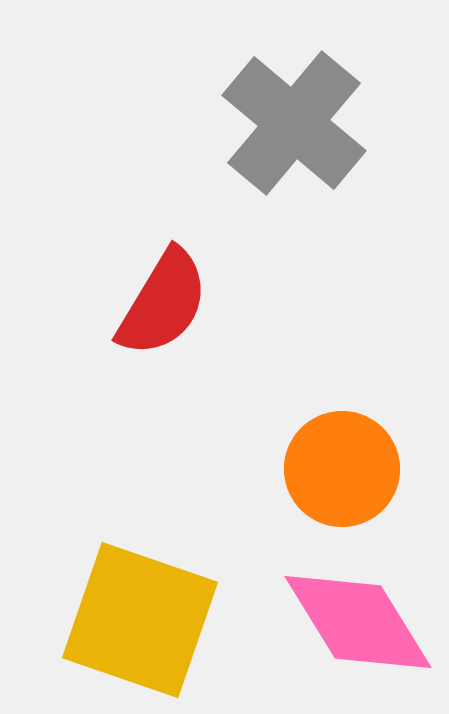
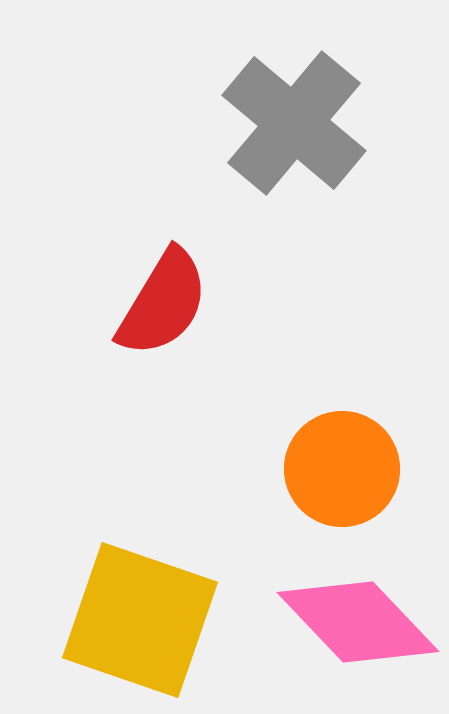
pink diamond: rotated 12 degrees counterclockwise
